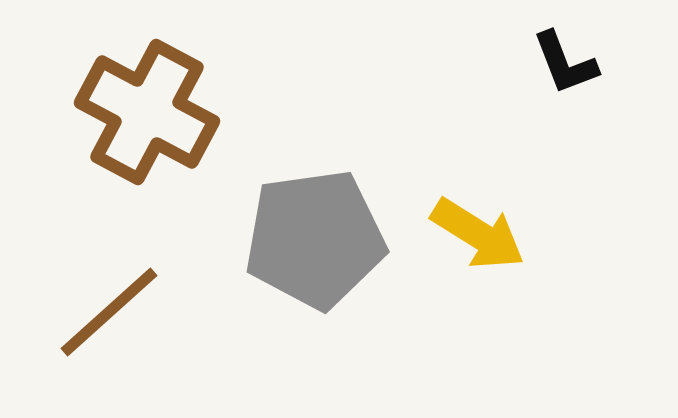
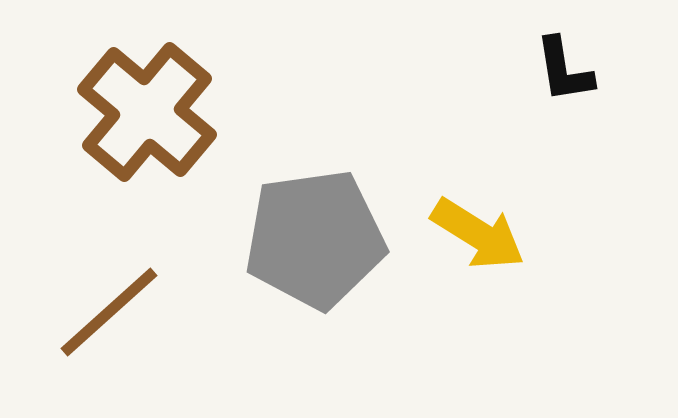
black L-shape: moved 1 px left, 7 px down; rotated 12 degrees clockwise
brown cross: rotated 12 degrees clockwise
